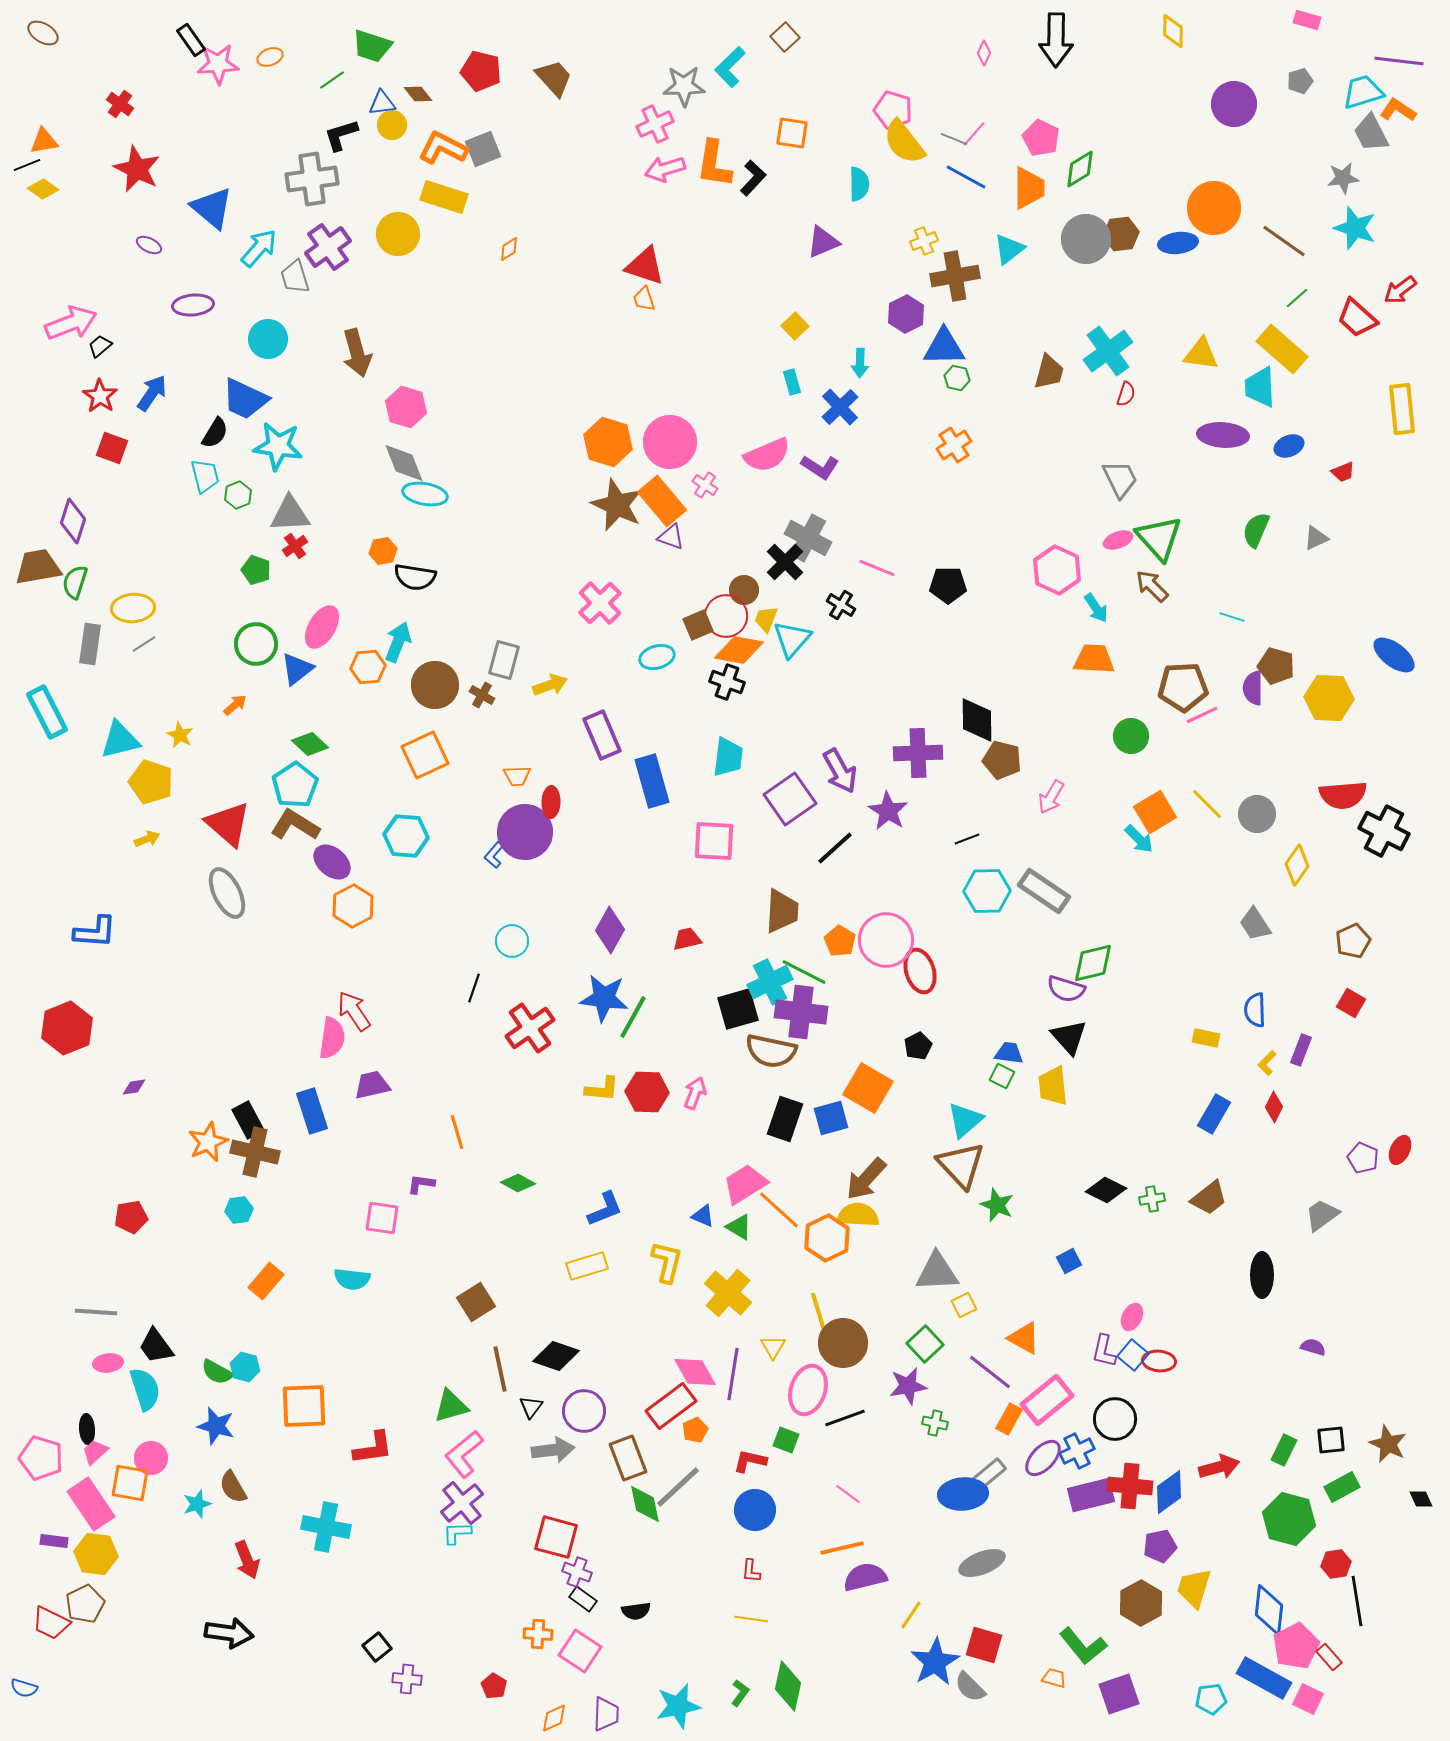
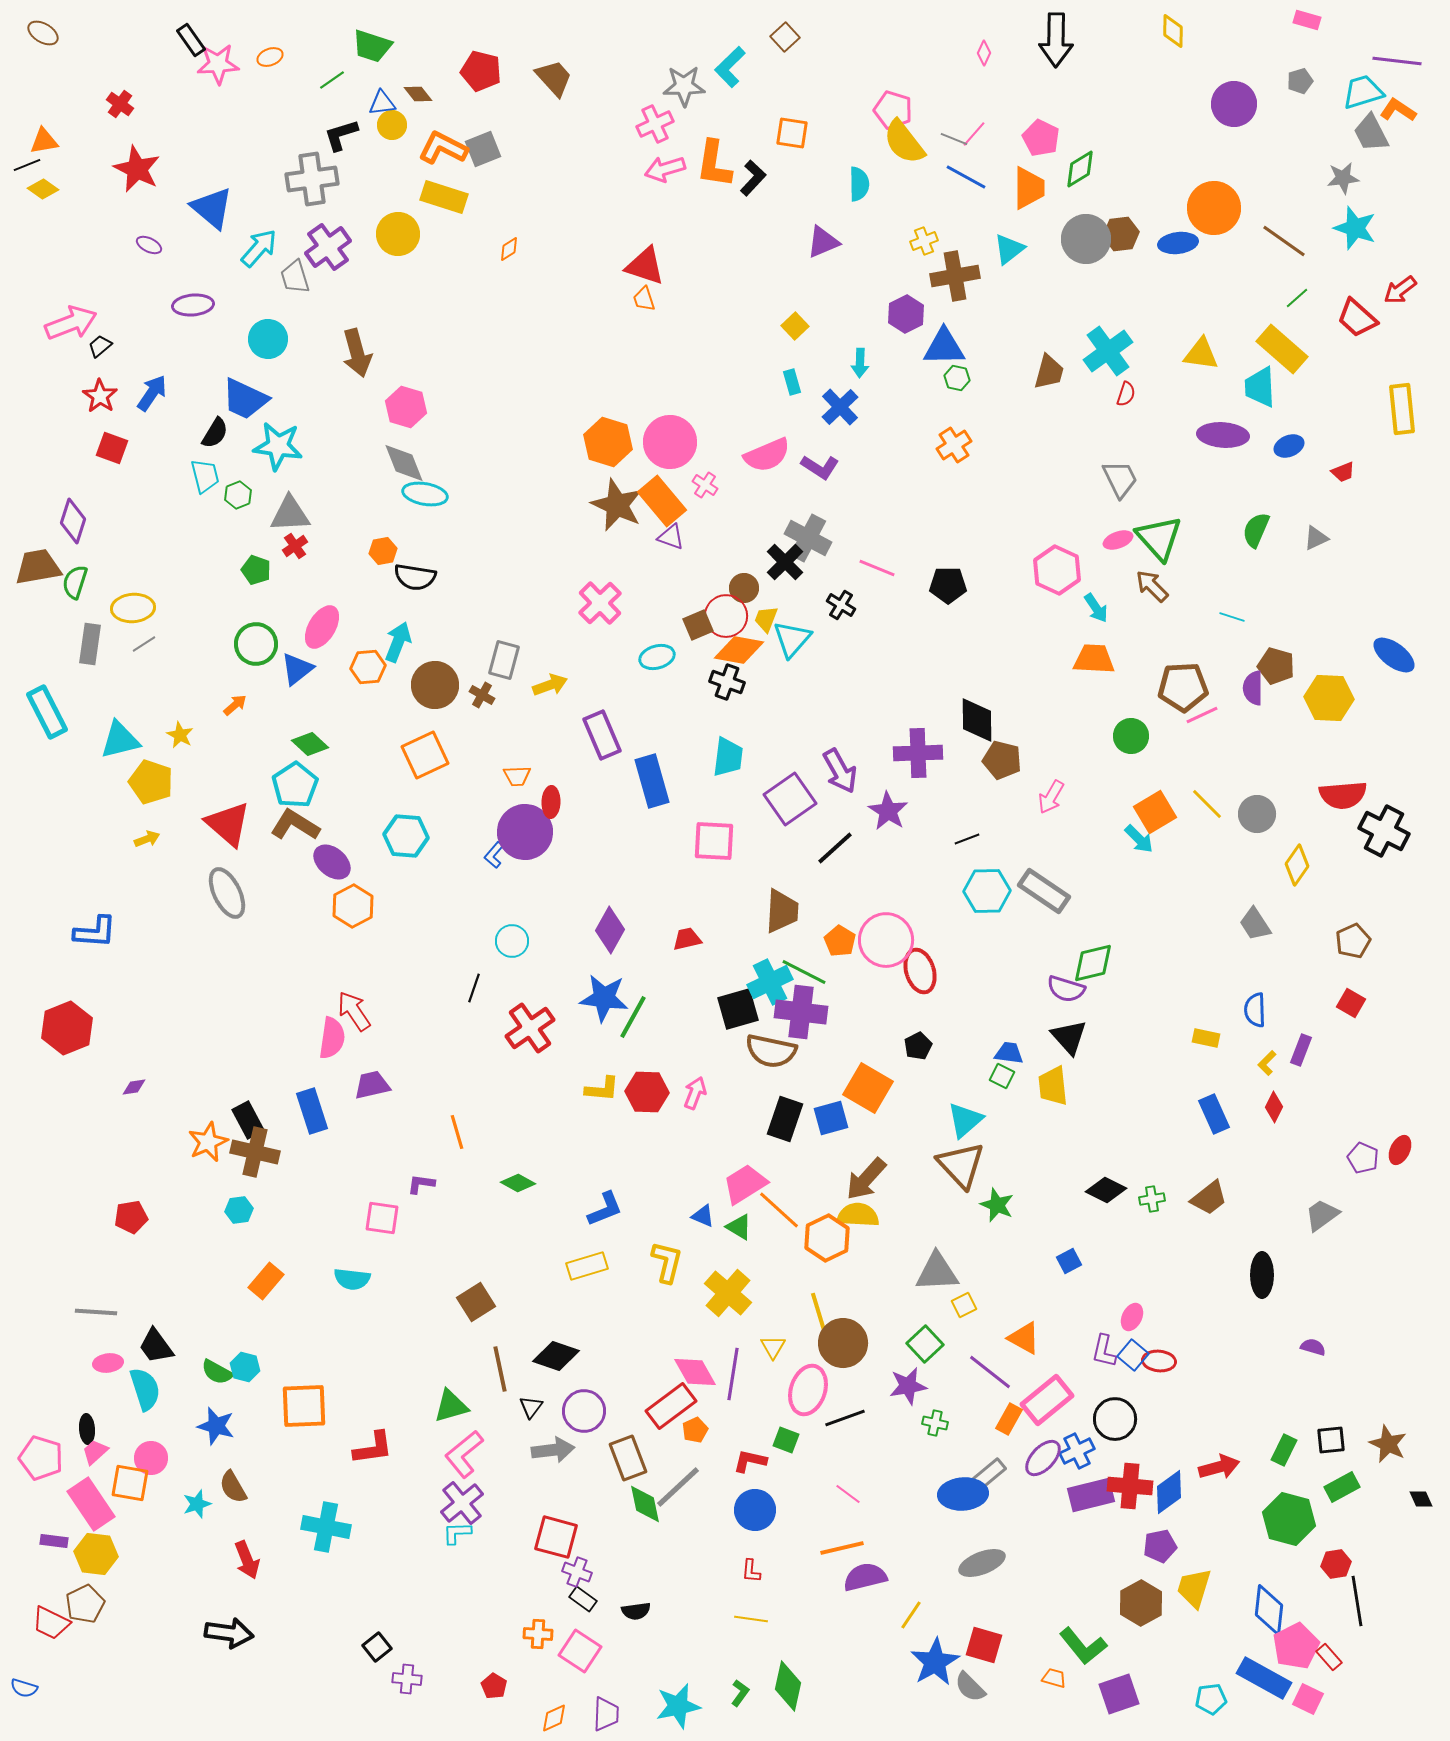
purple line at (1399, 61): moved 2 px left
brown circle at (744, 590): moved 2 px up
blue rectangle at (1214, 1114): rotated 54 degrees counterclockwise
